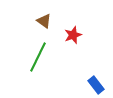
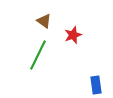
green line: moved 2 px up
blue rectangle: rotated 30 degrees clockwise
